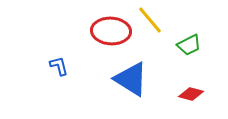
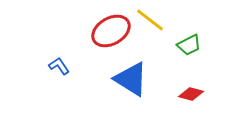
yellow line: rotated 12 degrees counterclockwise
red ellipse: rotated 33 degrees counterclockwise
blue L-shape: rotated 20 degrees counterclockwise
